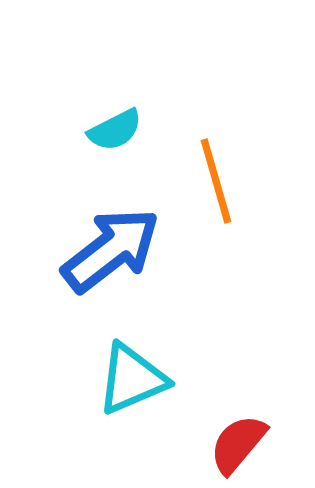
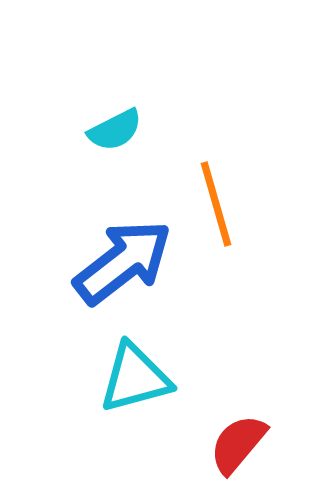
orange line: moved 23 px down
blue arrow: moved 12 px right, 12 px down
cyan triangle: moved 3 px right, 1 px up; rotated 8 degrees clockwise
